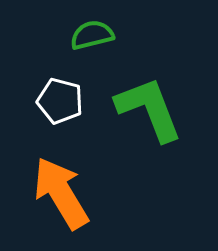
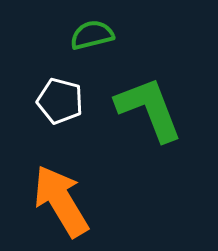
orange arrow: moved 8 px down
